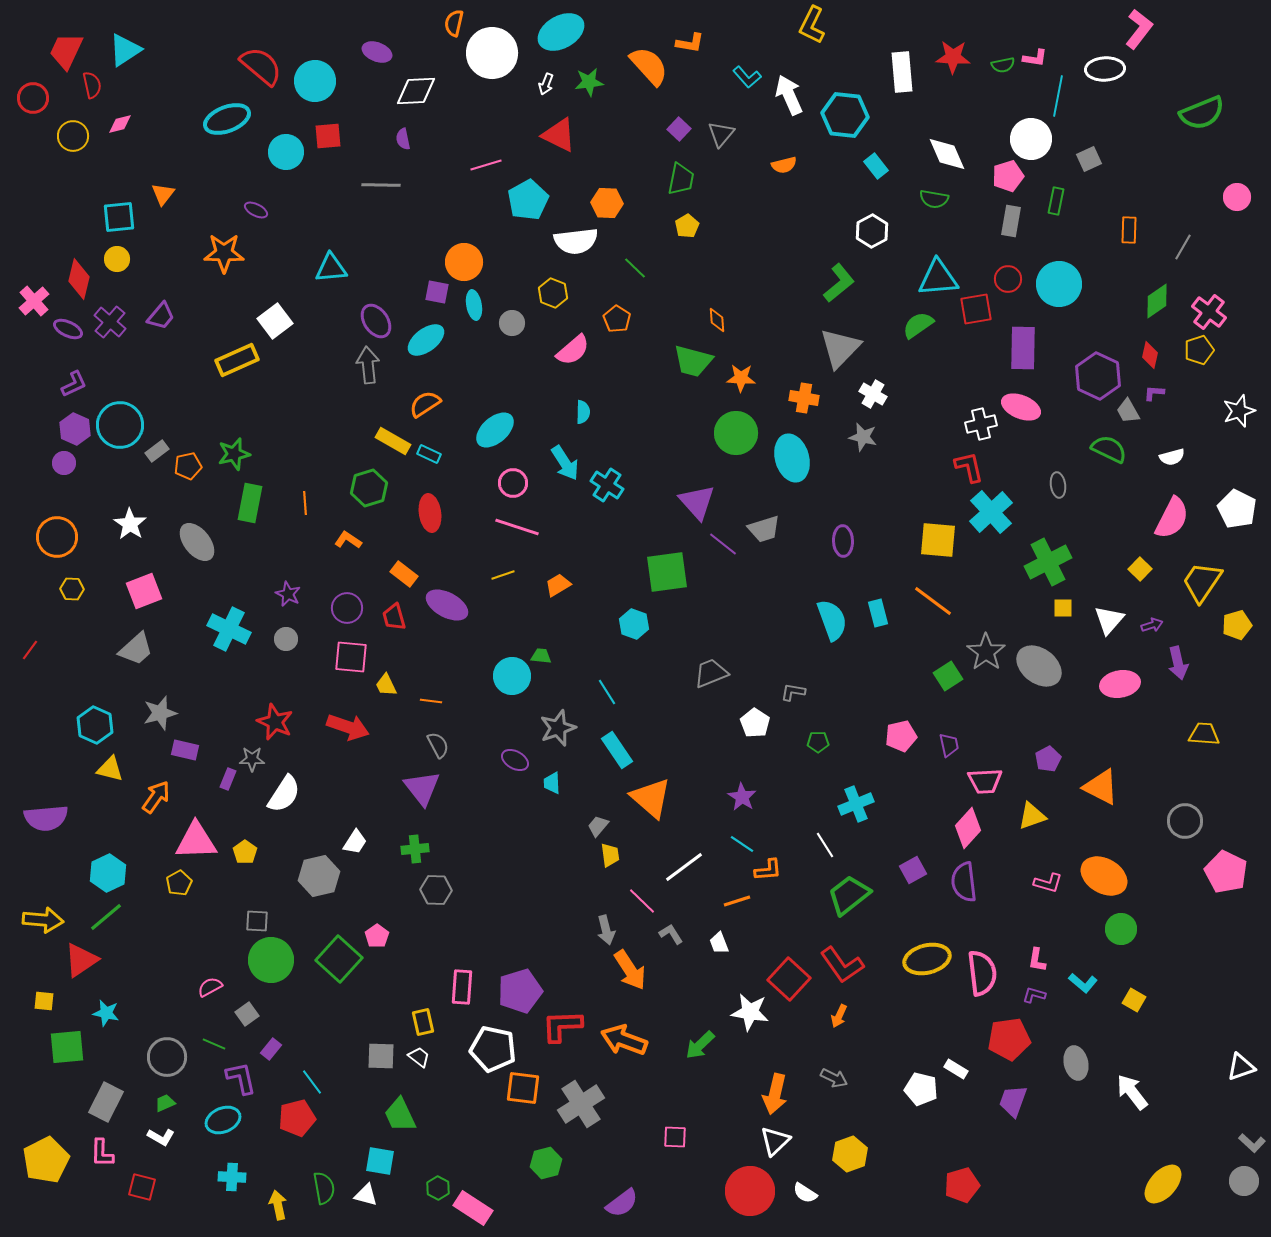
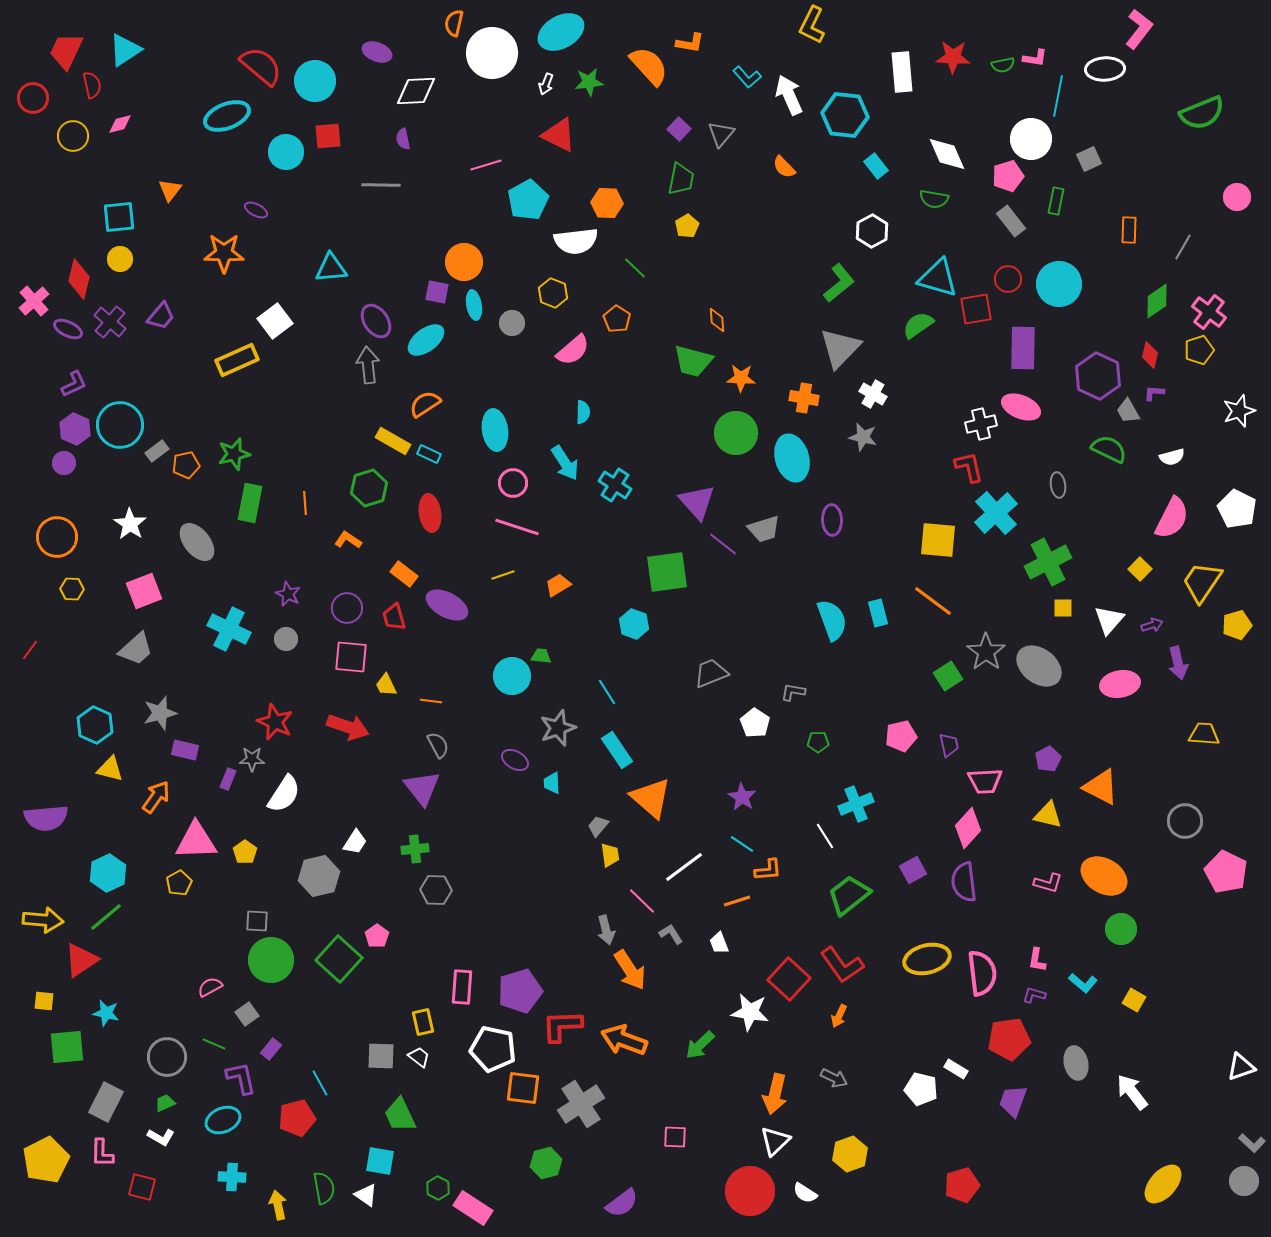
cyan ellipse at (227, 119): moved 3 px up
orange semicircle at (784, 165): moved 2 px down; rotated 60 degrees clockwise
orange triangle at (163, 194): moved 7 px right, 4 px up
gray rectangle at (1011, 221): rotated 48 degrees counterclockwise
yellow circle at (117, 259): moved 3 px right
cyan triangle at (938, 278): rotated 21 degrees clockwise
cyan ellipse at (495, 430): rotated 57 degrees counterclockwise
orange pentagon at (188, 466): moved 2 px left, 1 px up
cyan cross at (607, 485): moved 8 px right
cyan cross at (991, 512): moved 5 px right, 1 px down
purple ellipse at (843, 541): moved 11 px left, 21 px up
yellow triangle at (1032, 816): moved 16 px right, 1 px up; rotated 32 degrees clockwise
white line at (825, 845): moved 9 px up
cyan line at (312, 1082): moved 8 px right, 1 px down; rotated 8 degrees clockwise
white triangle at (366, 1195): rotated 20 degrees clockwise
